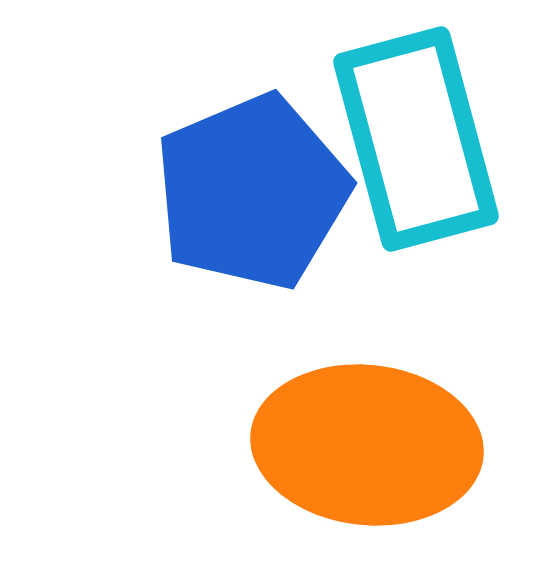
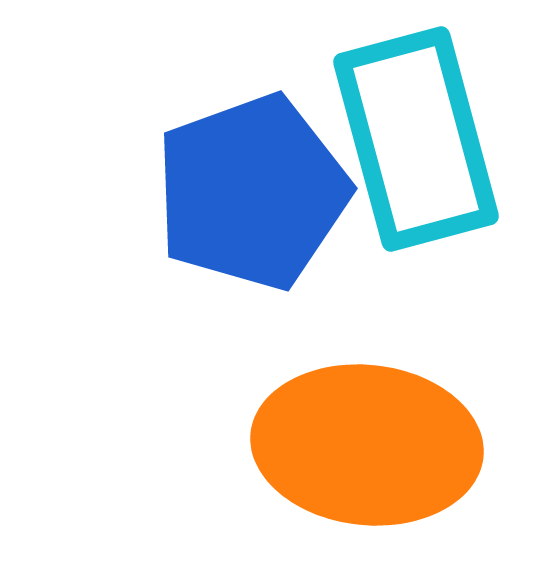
blue pentagon: rotated 3 degrees clockwise
